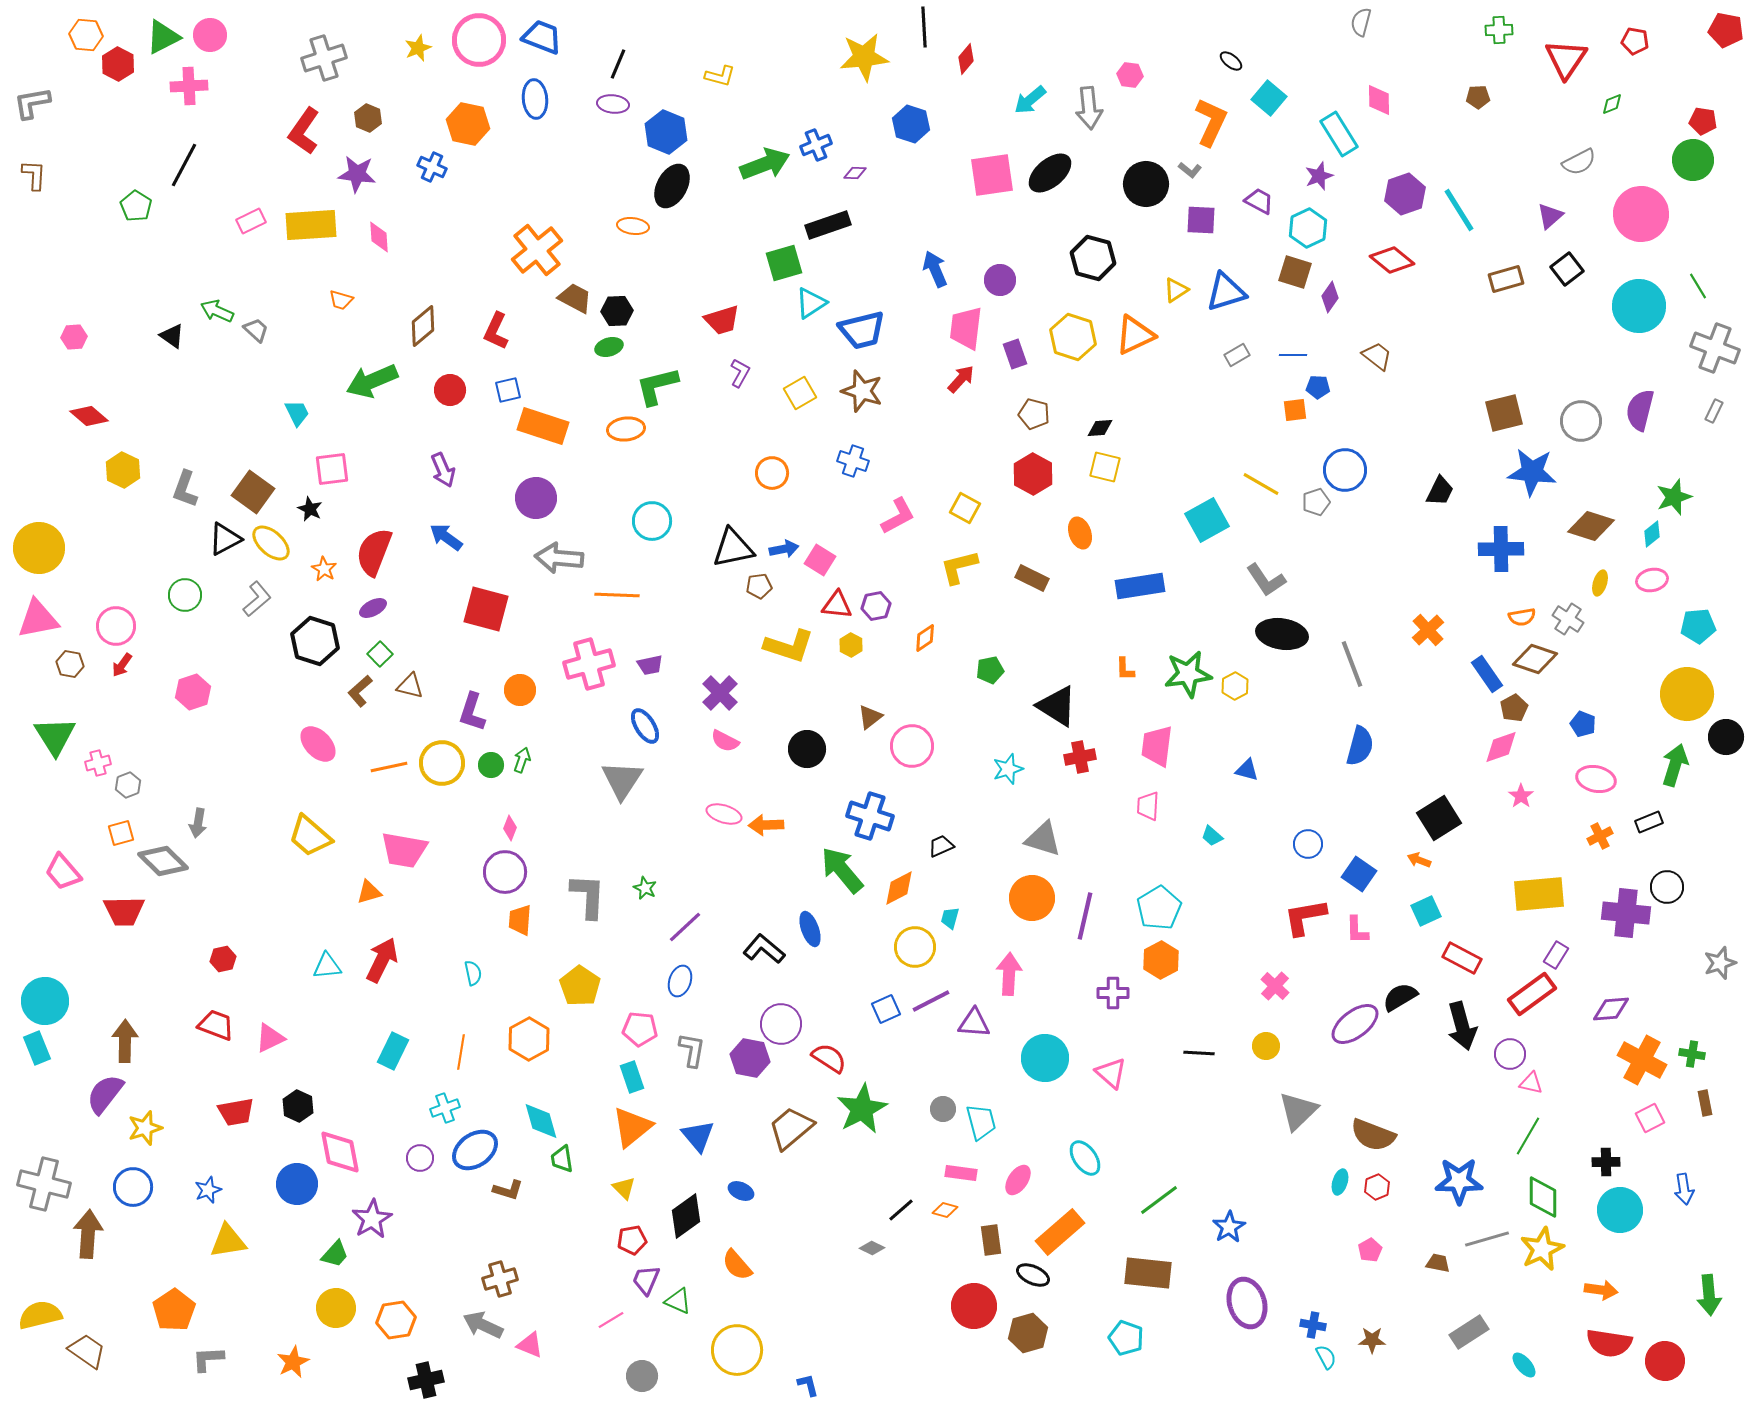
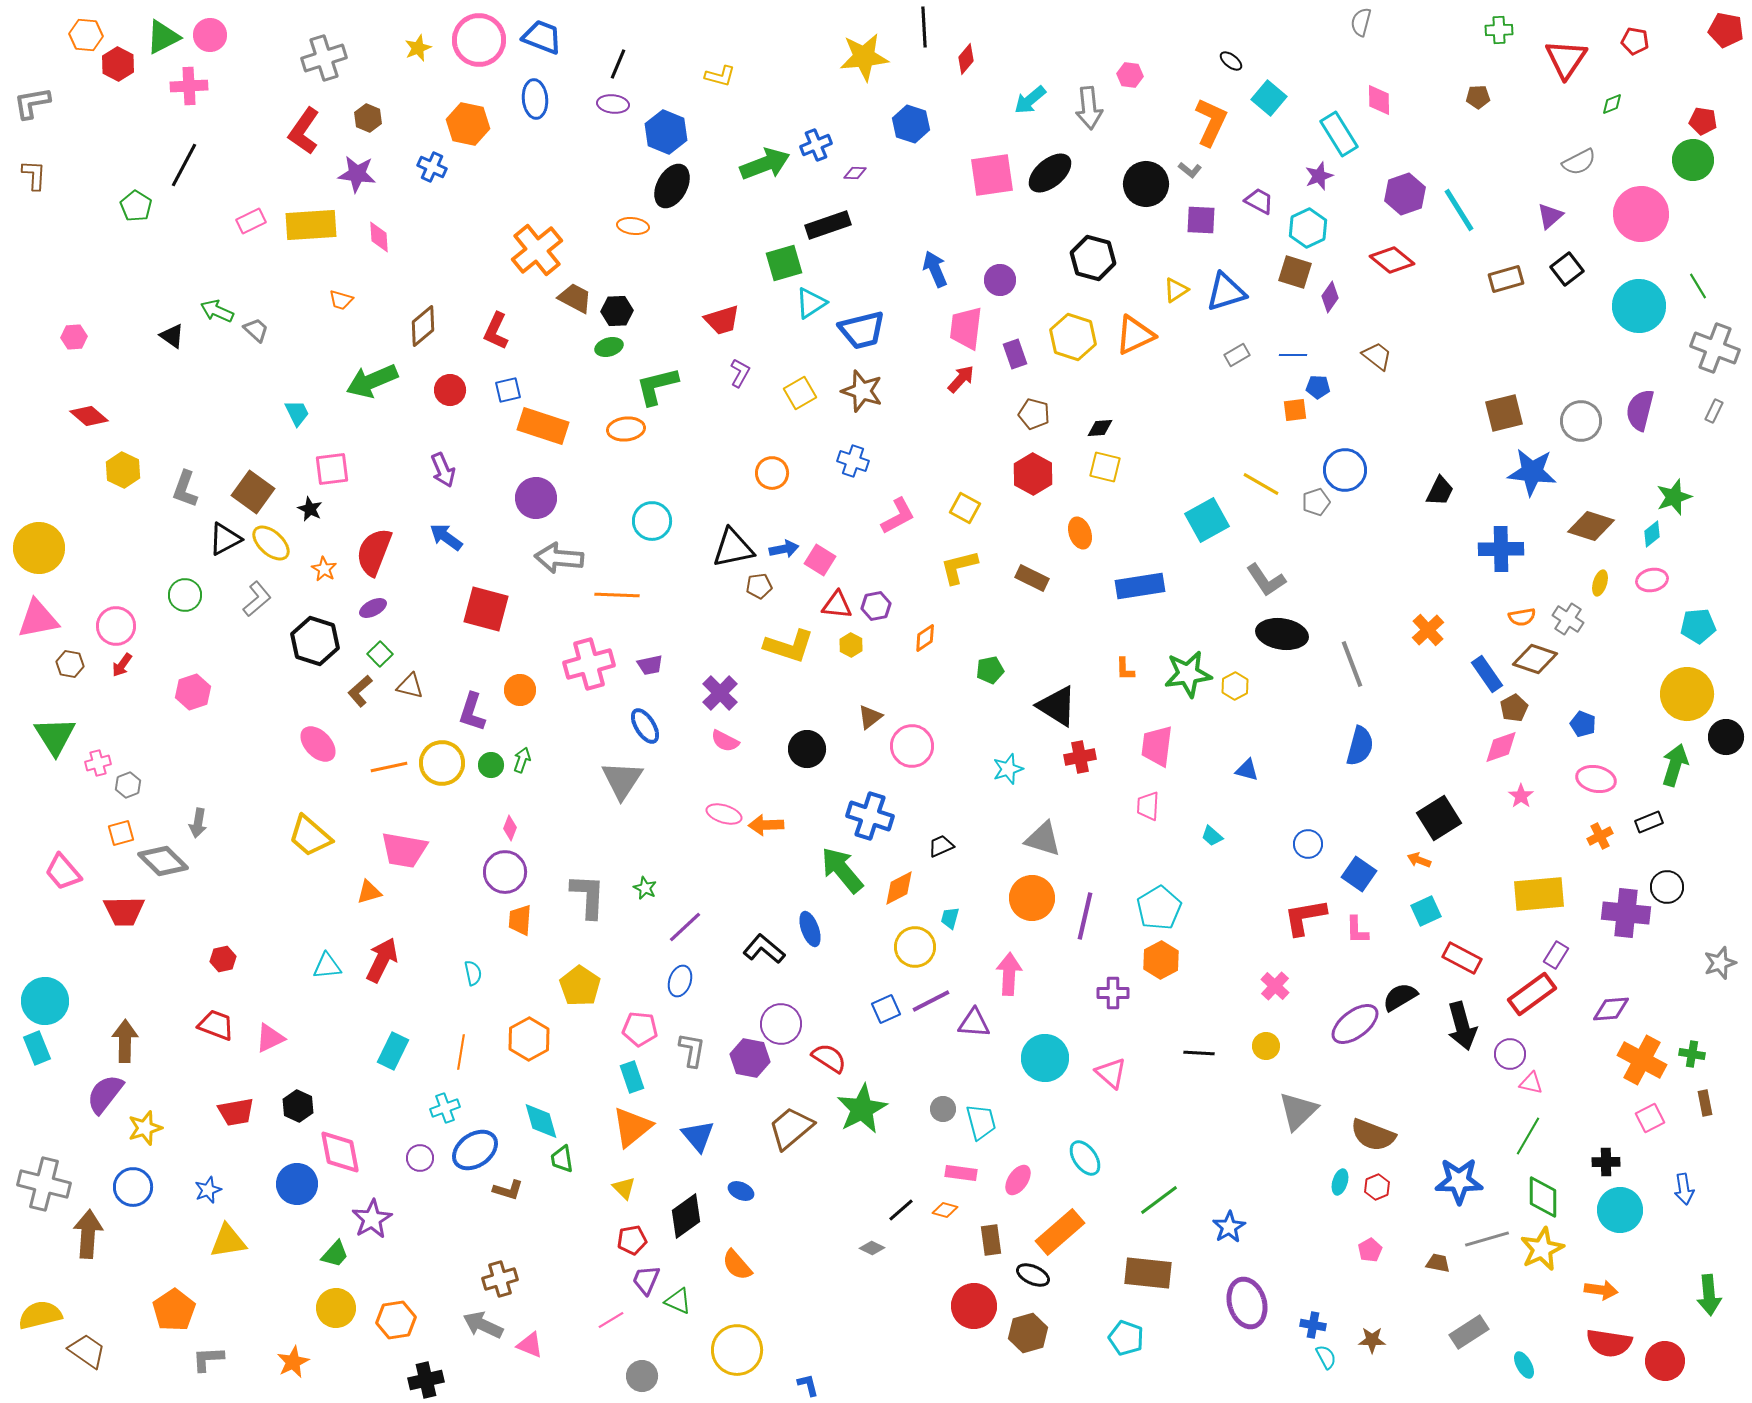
cyan ellipse at (1524, 1365): rotated 12 degrees clockwise
